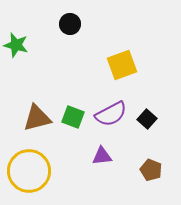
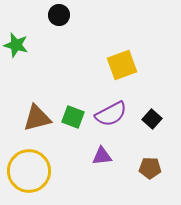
black circle: moved 11 px left, 9 px up
black square: moved 5 px right
brown pentagon: moved 1 px left, 2 px up; rotated 20 degrees counterclockwise
